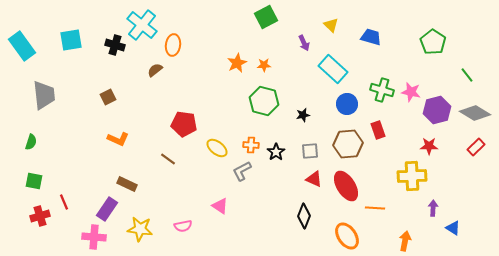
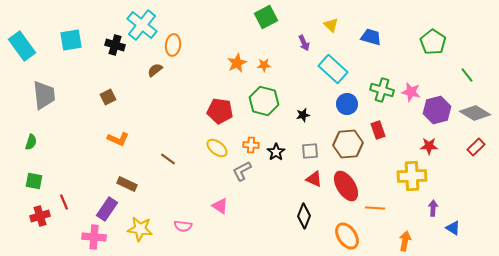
red pentagon at (184, 124): moved 36 px right, 13 px up
pink semicircle at (183, 226): rotated 18 degrees clockwise
